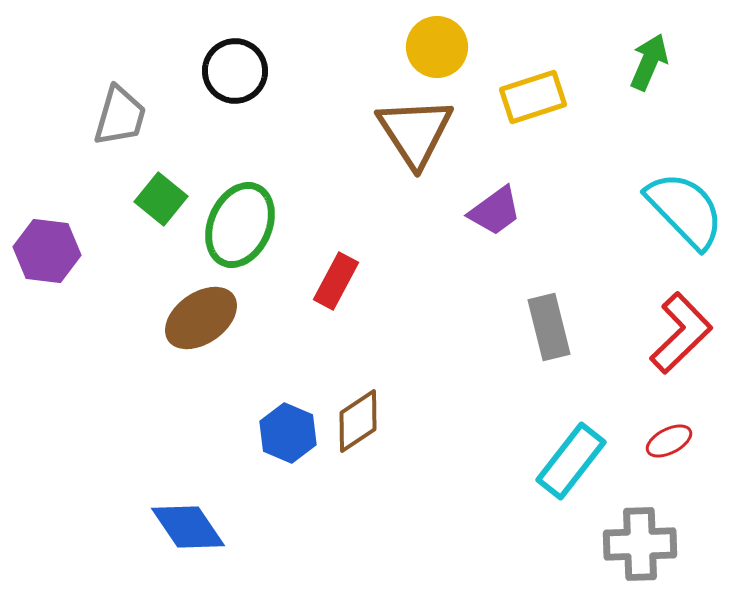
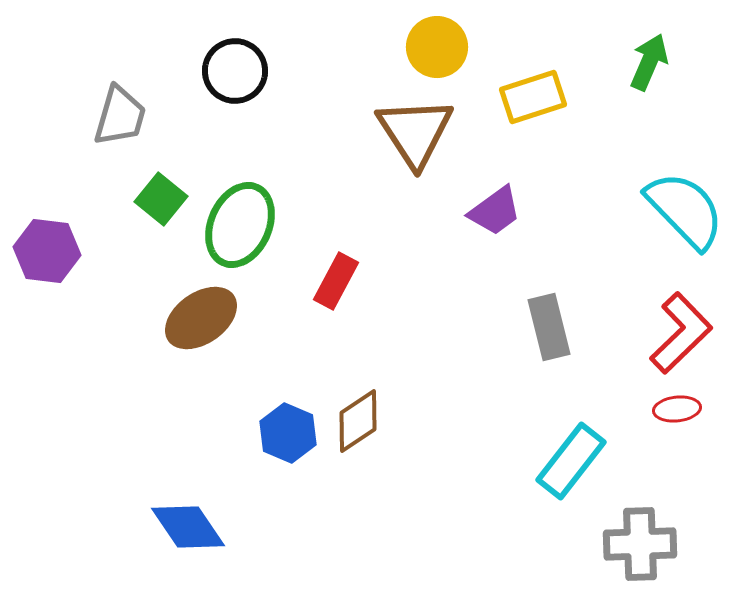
red ellipse: moved 8 px right, 32 px up; rotated 21 degrees clockwise
